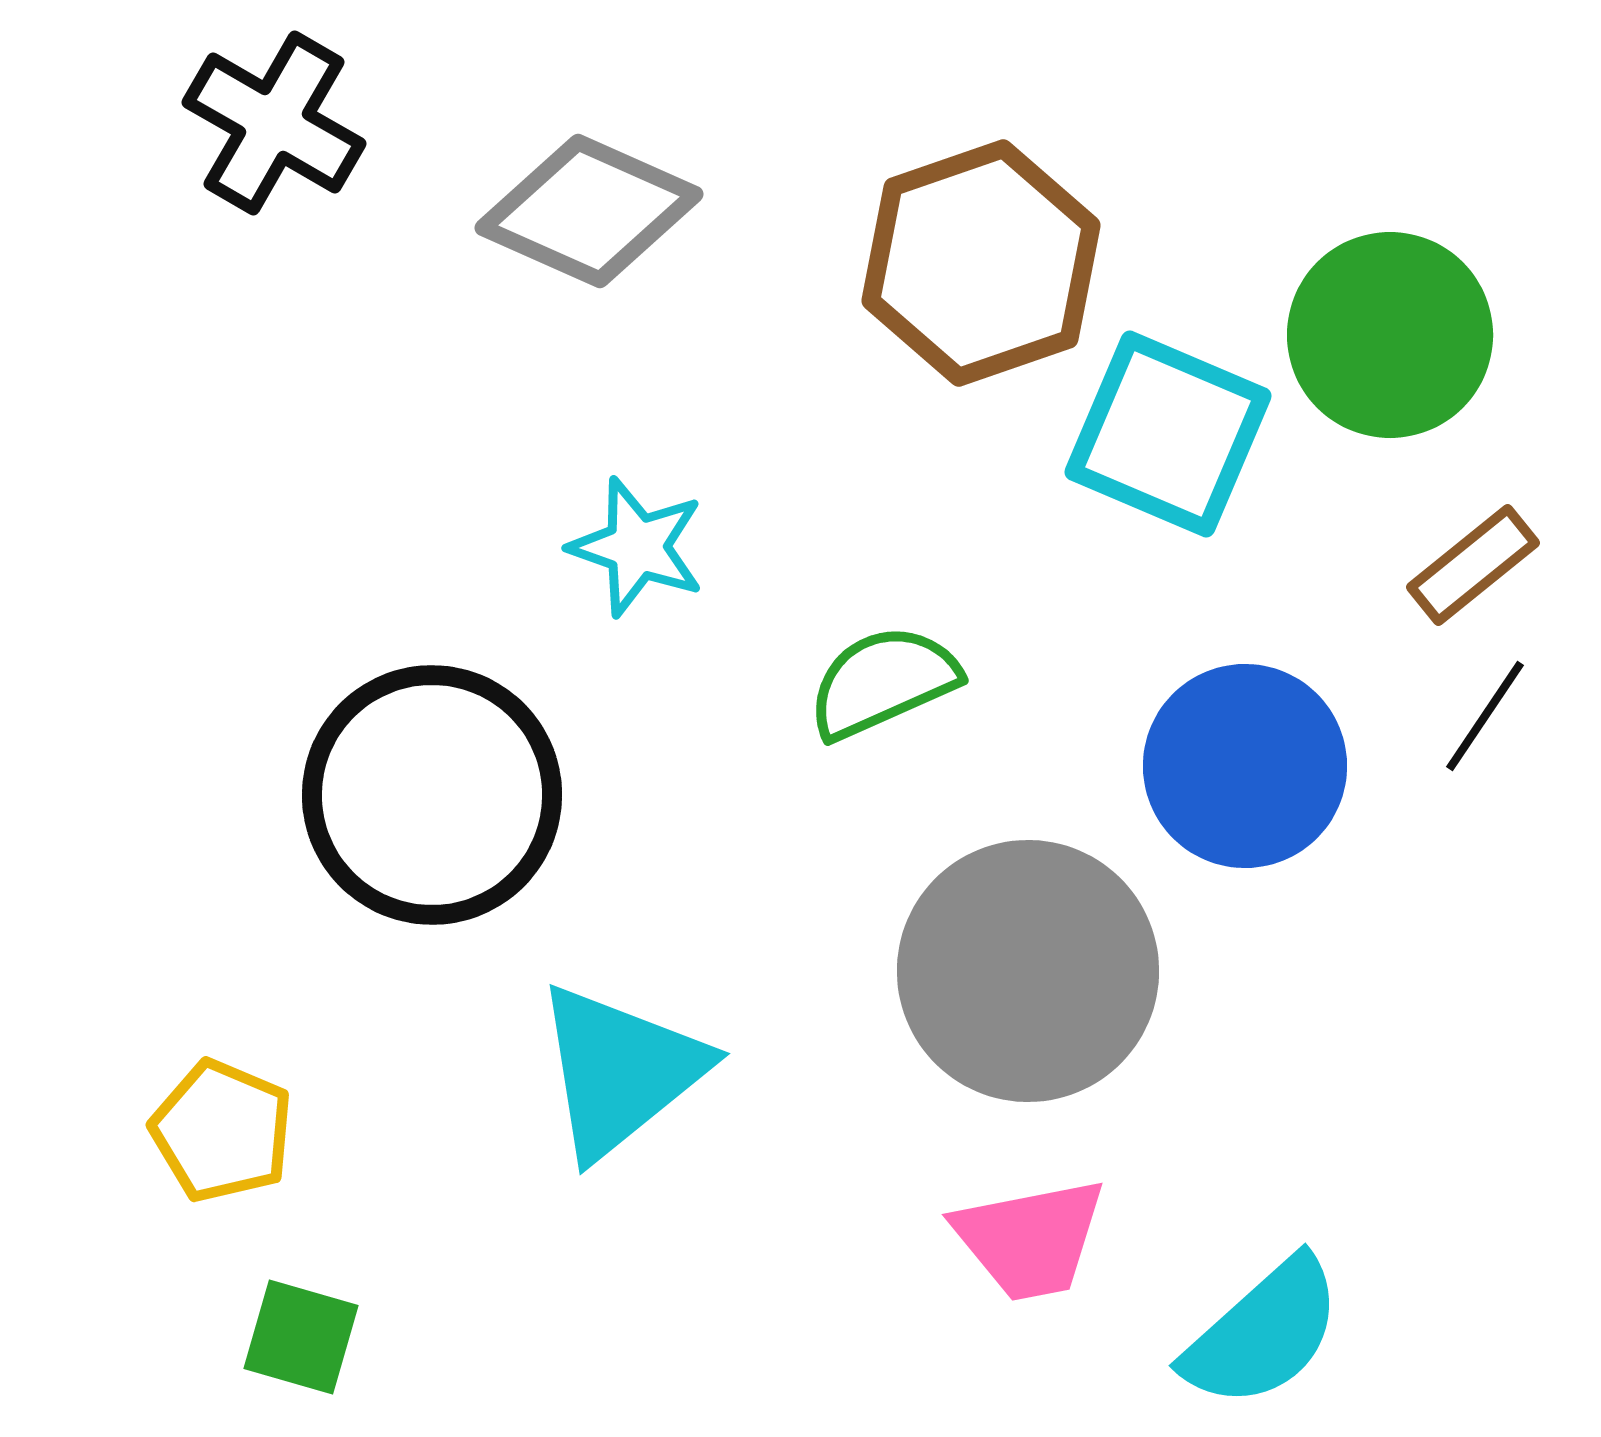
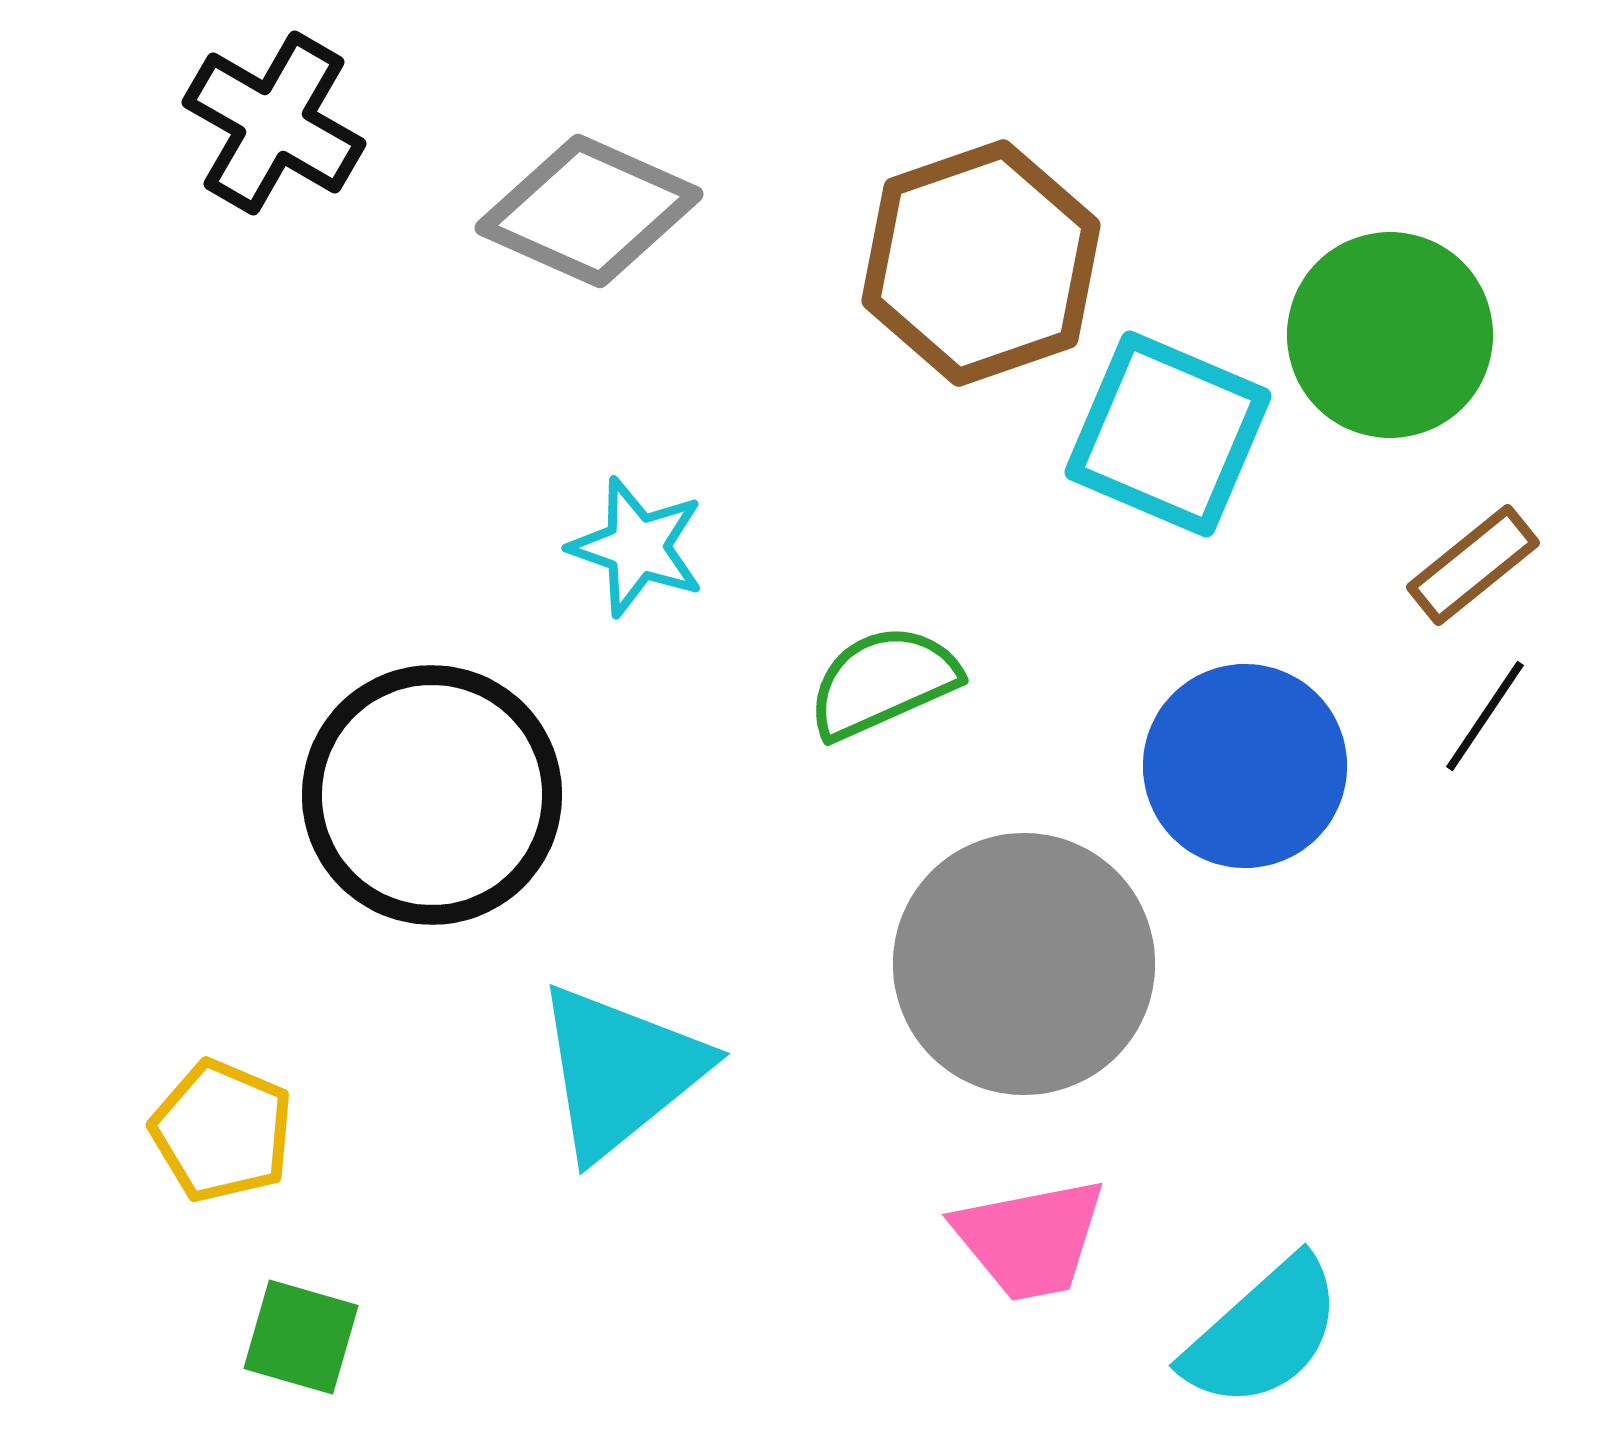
gray circle: moved 4 px left, 7 px up
